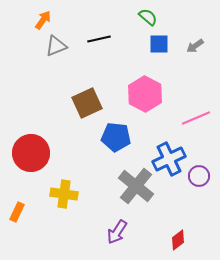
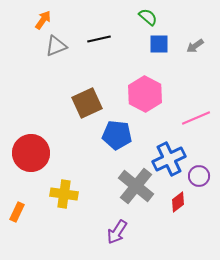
blue pentagon: moved 1 px right, 2 px up
red diamond: moved 38 px up
